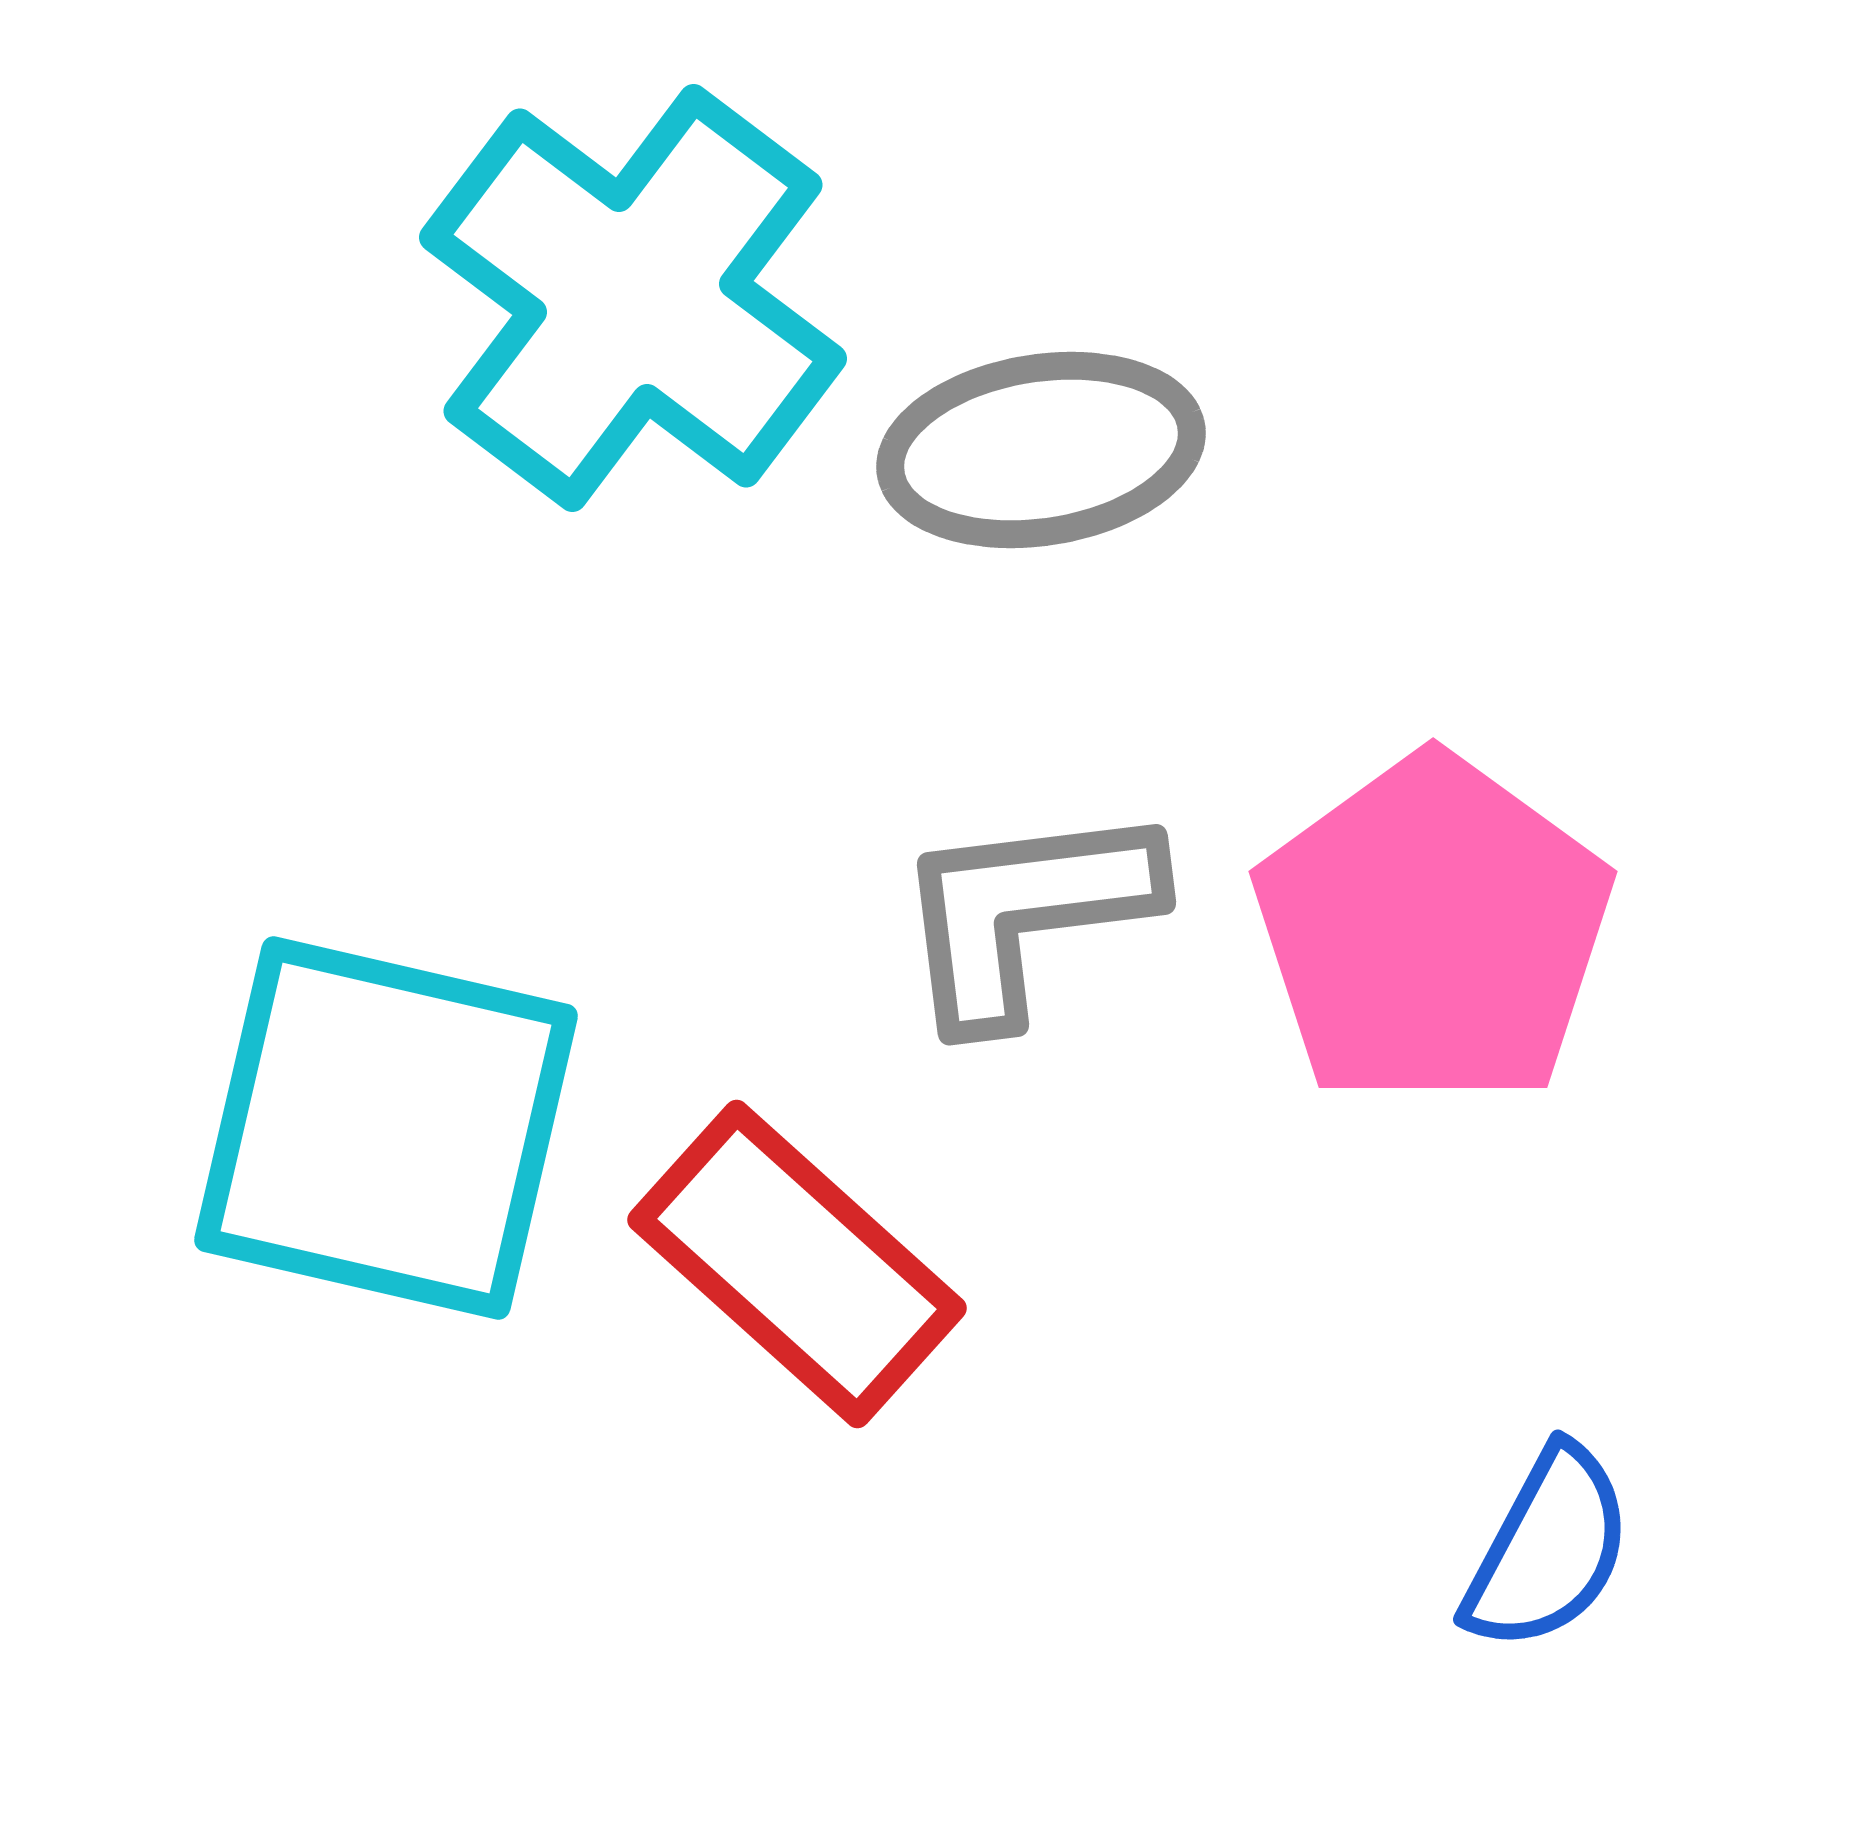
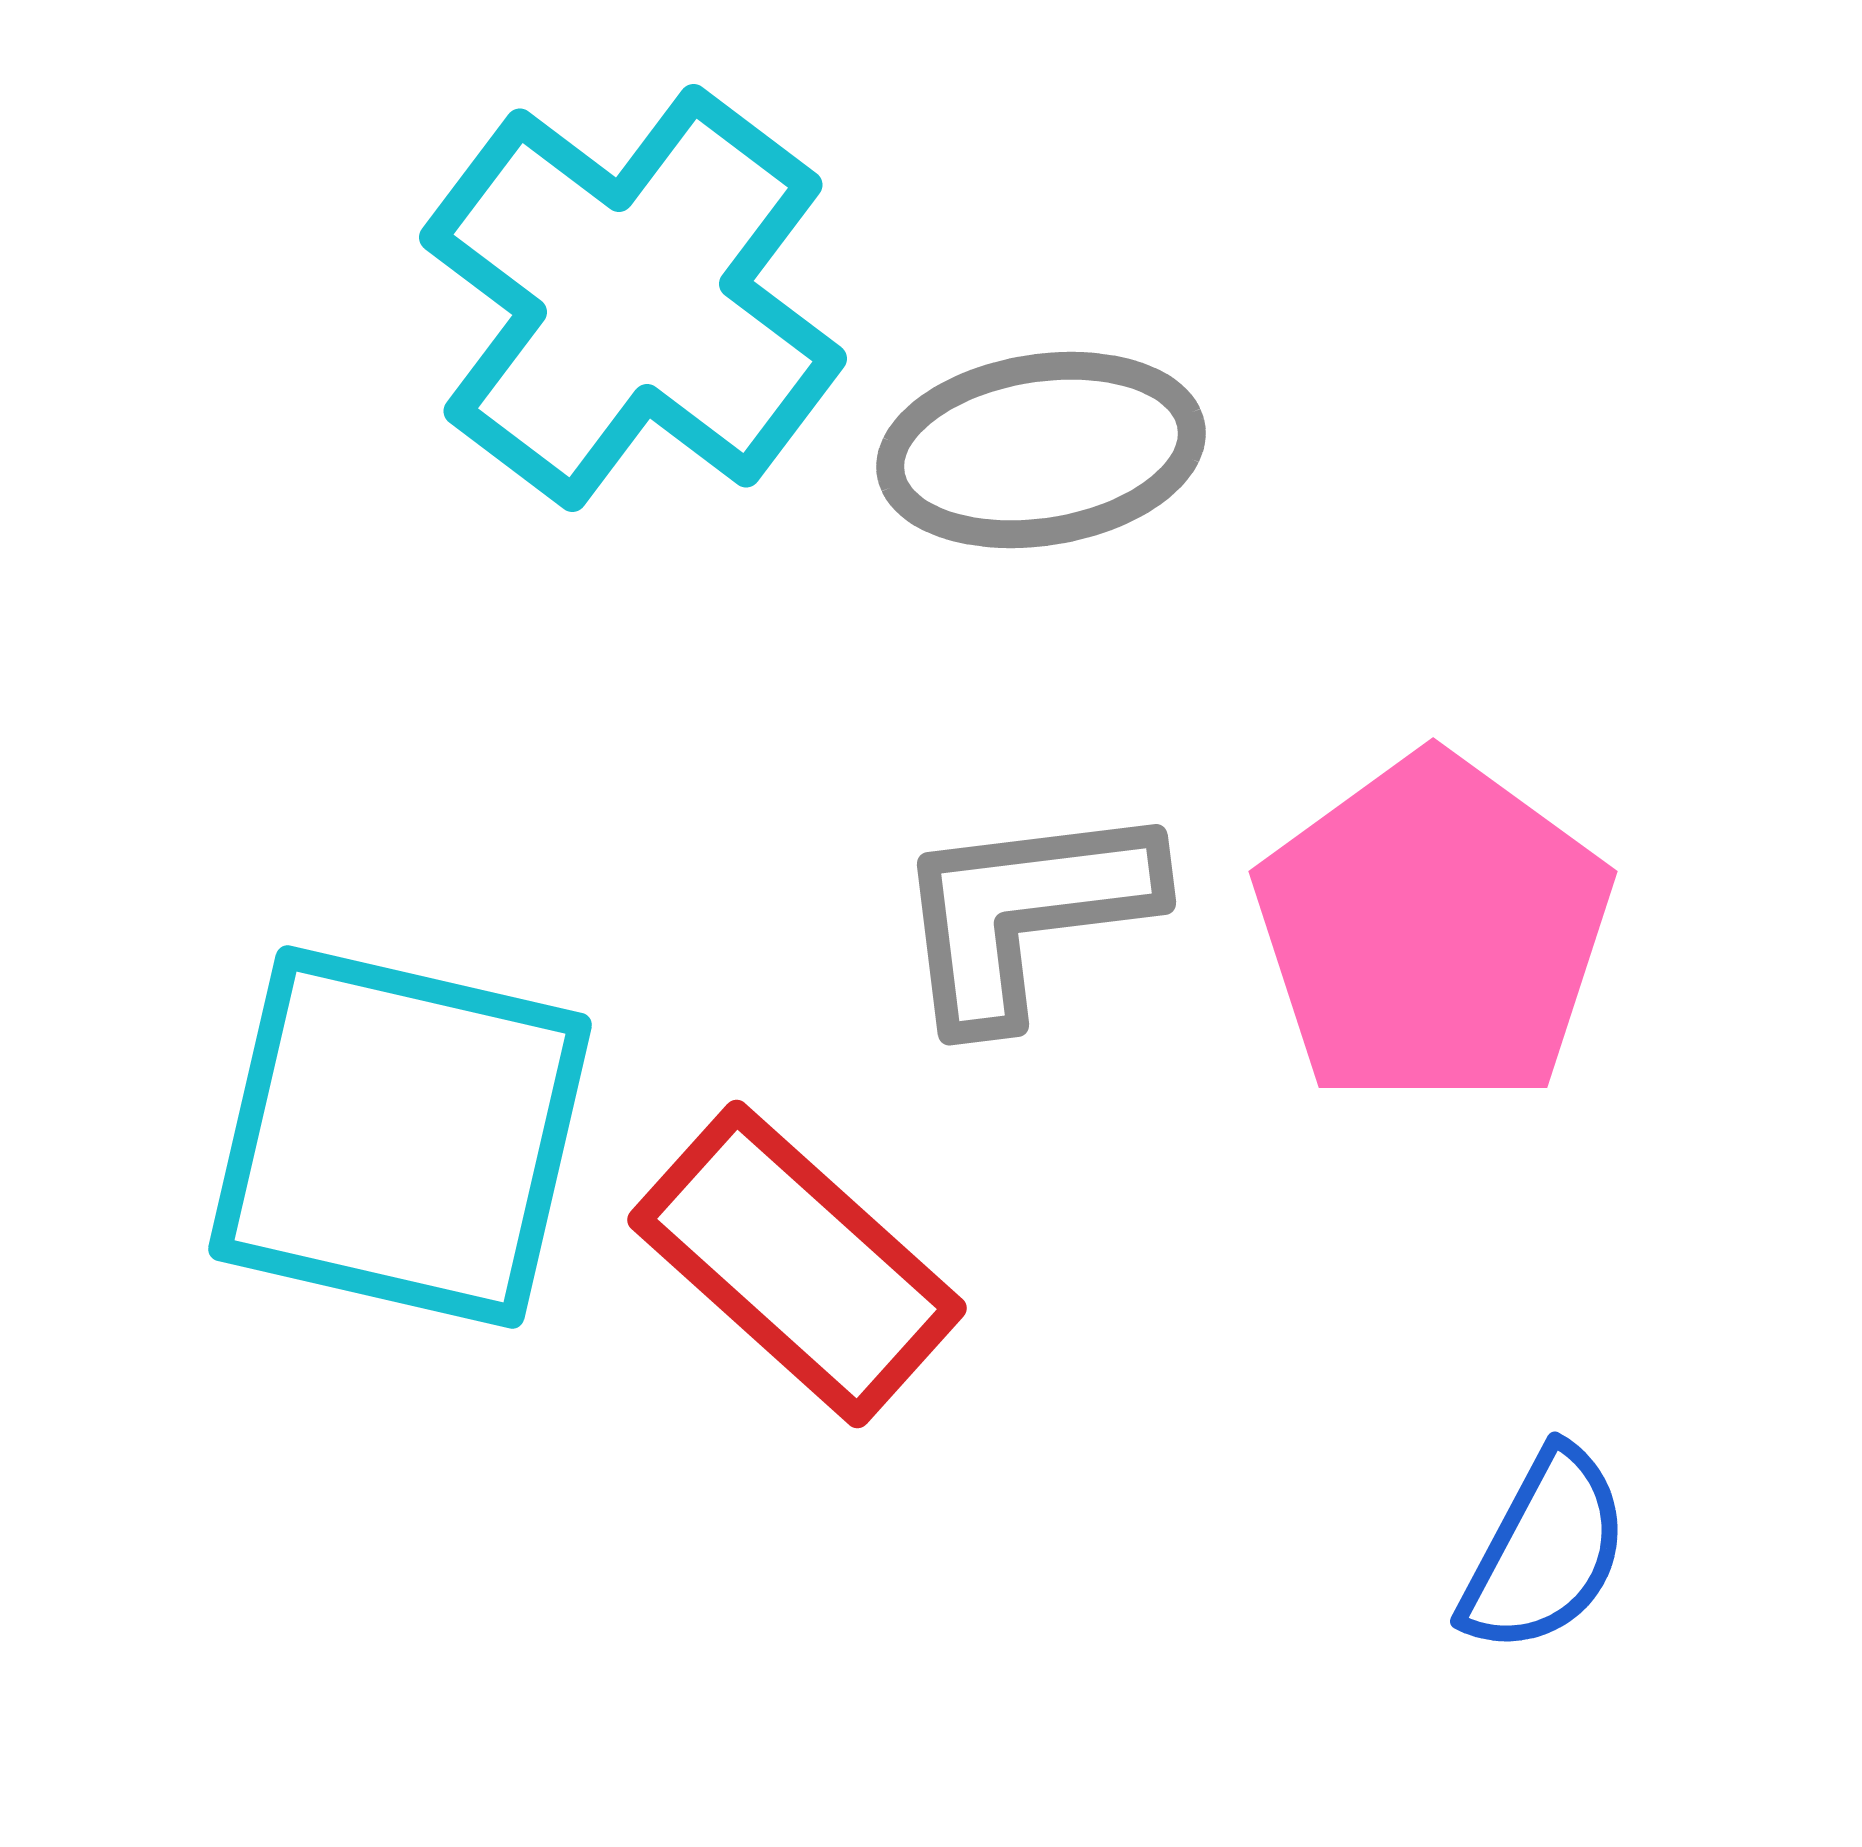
cyan square: moved 14 px right, 9 px down
blue semicircle: moved 3 px left, 2 px down
